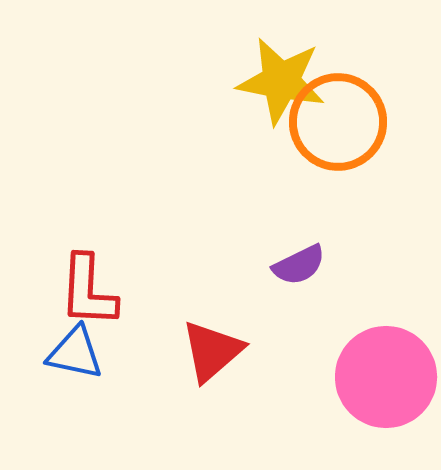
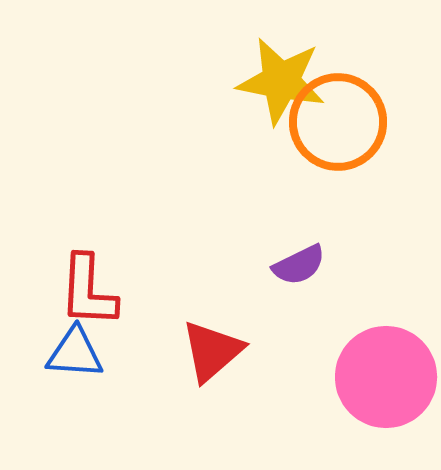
blue triangle: rotated 8 degrees counterclockwise
